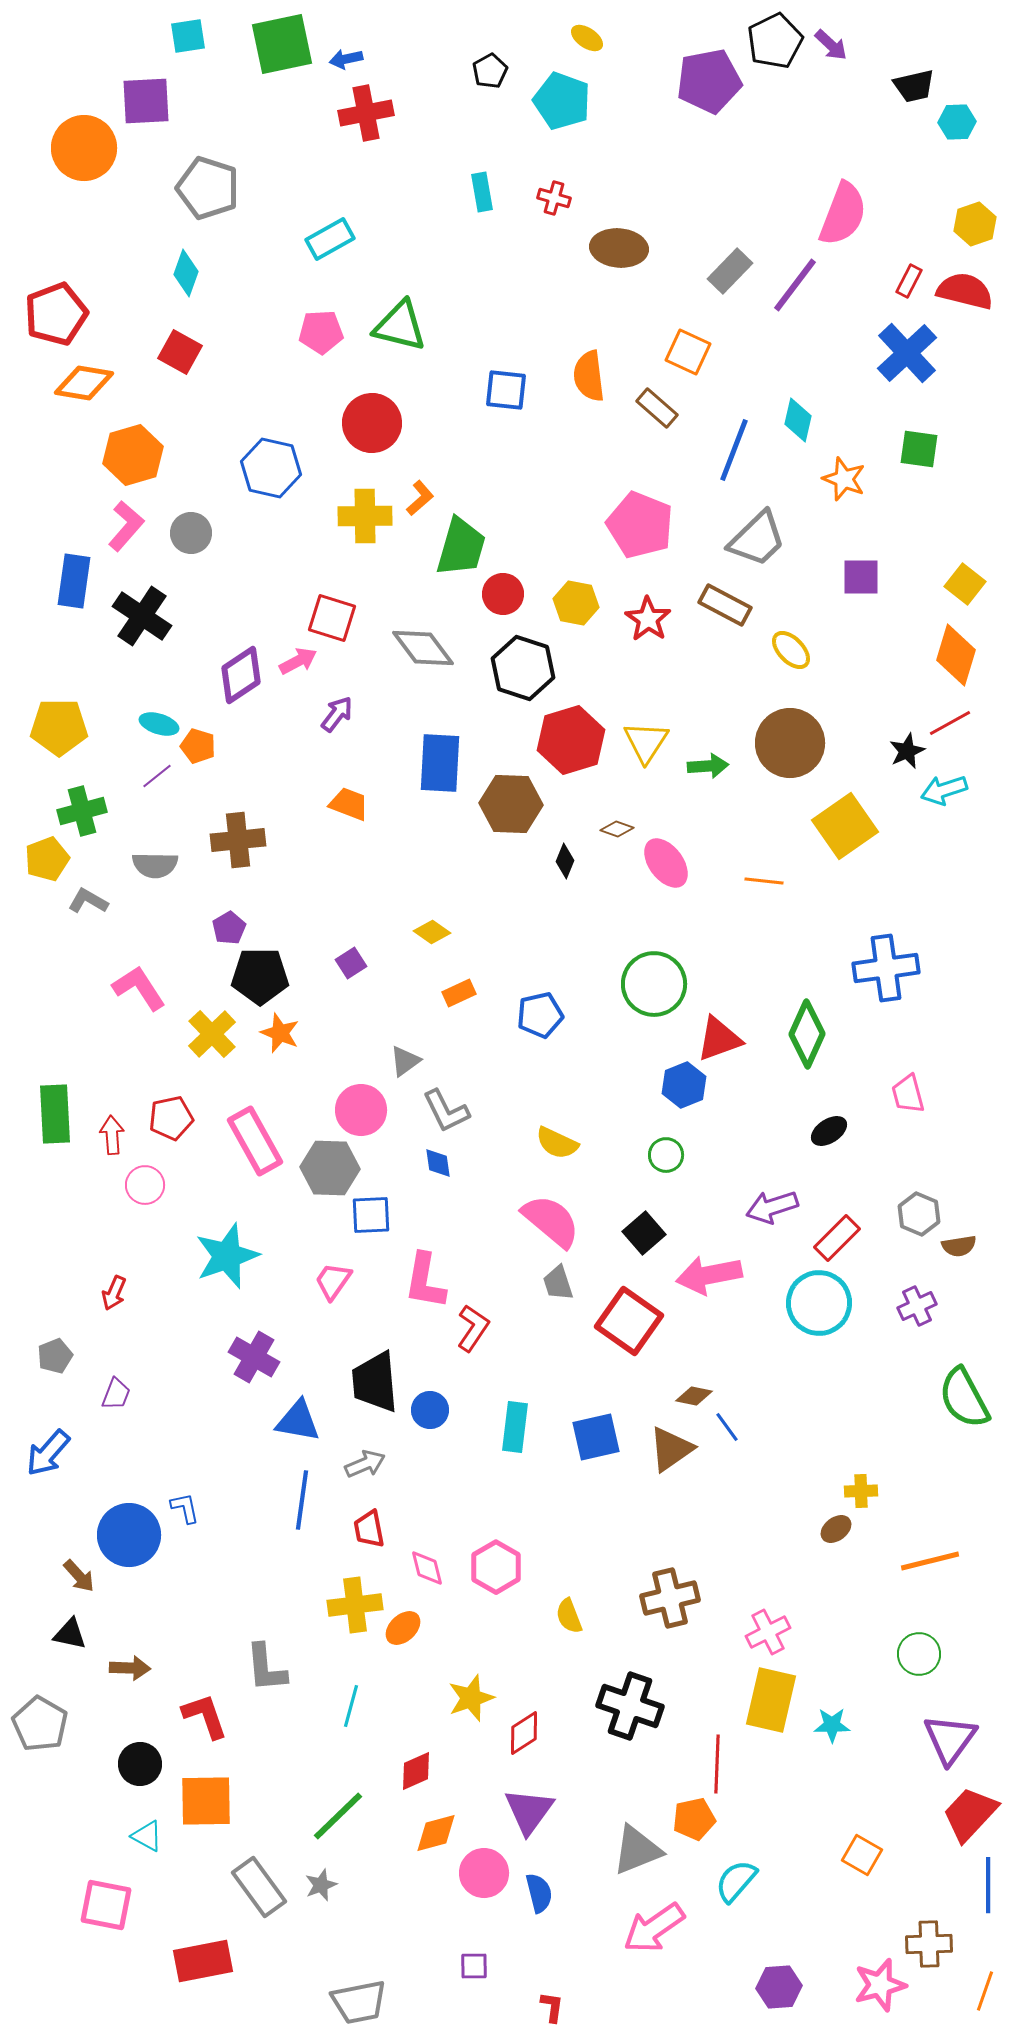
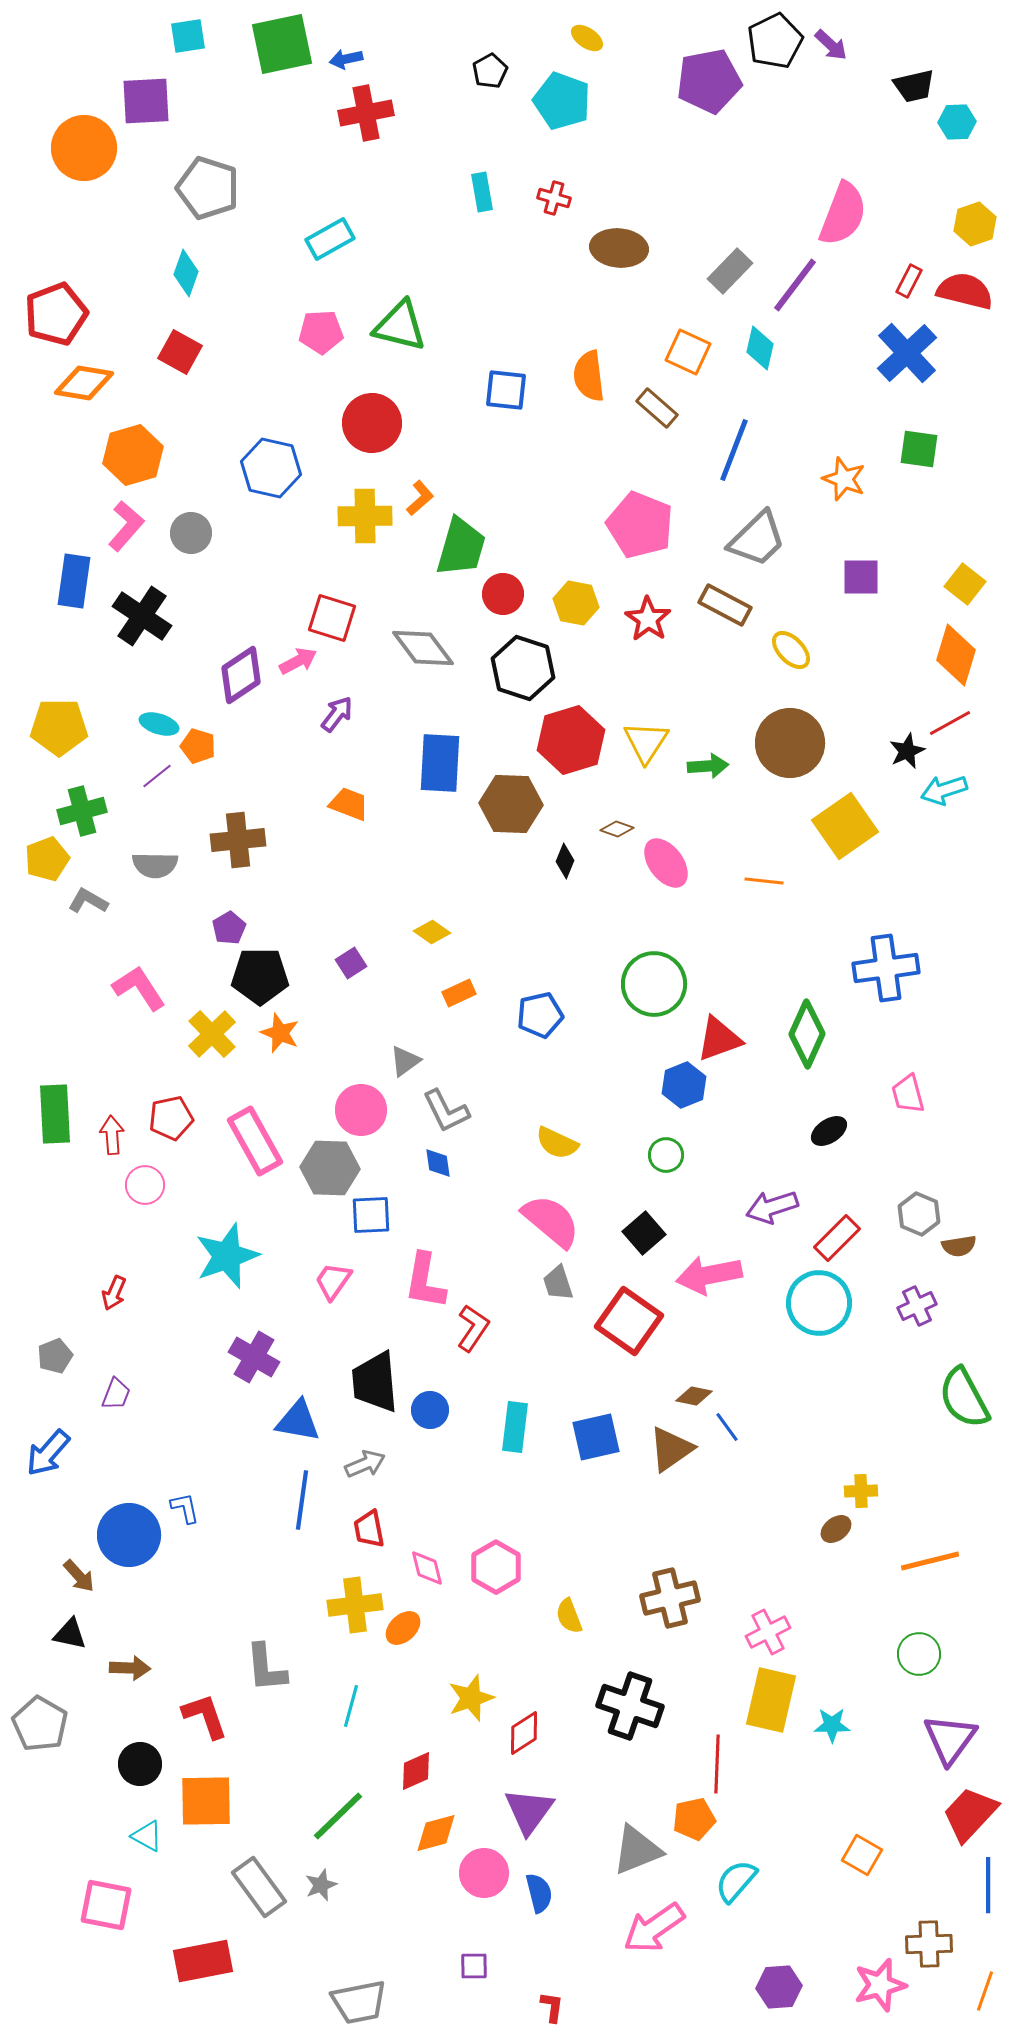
cyan diamond at (798, 420): moved 38 px left, 72 px up
